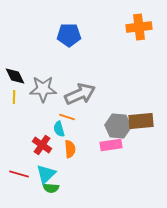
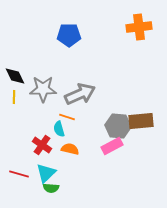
pink rectangle: moved 1 px right, 1 px down; rotated 20 degrees counterclockwise
orange semicircle: rotated 72 degrees counterclockwise
cyan triangle: moved 1 px up
